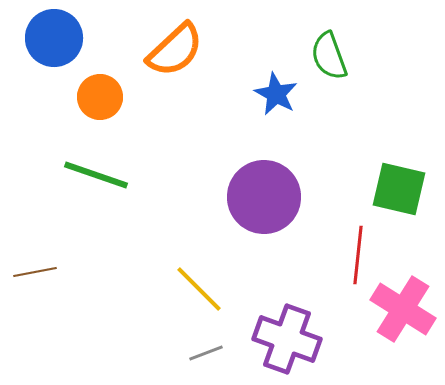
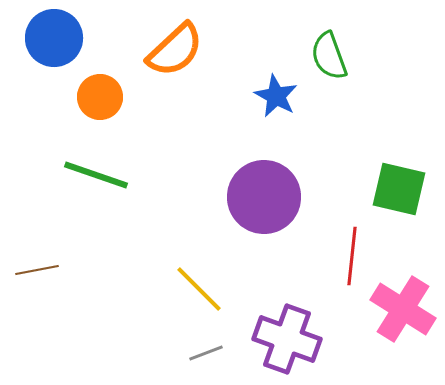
blue star: moved 2 px down
red line: moved 6 px left, 1 px down
brown line: moved 2 px right, 2 px up
